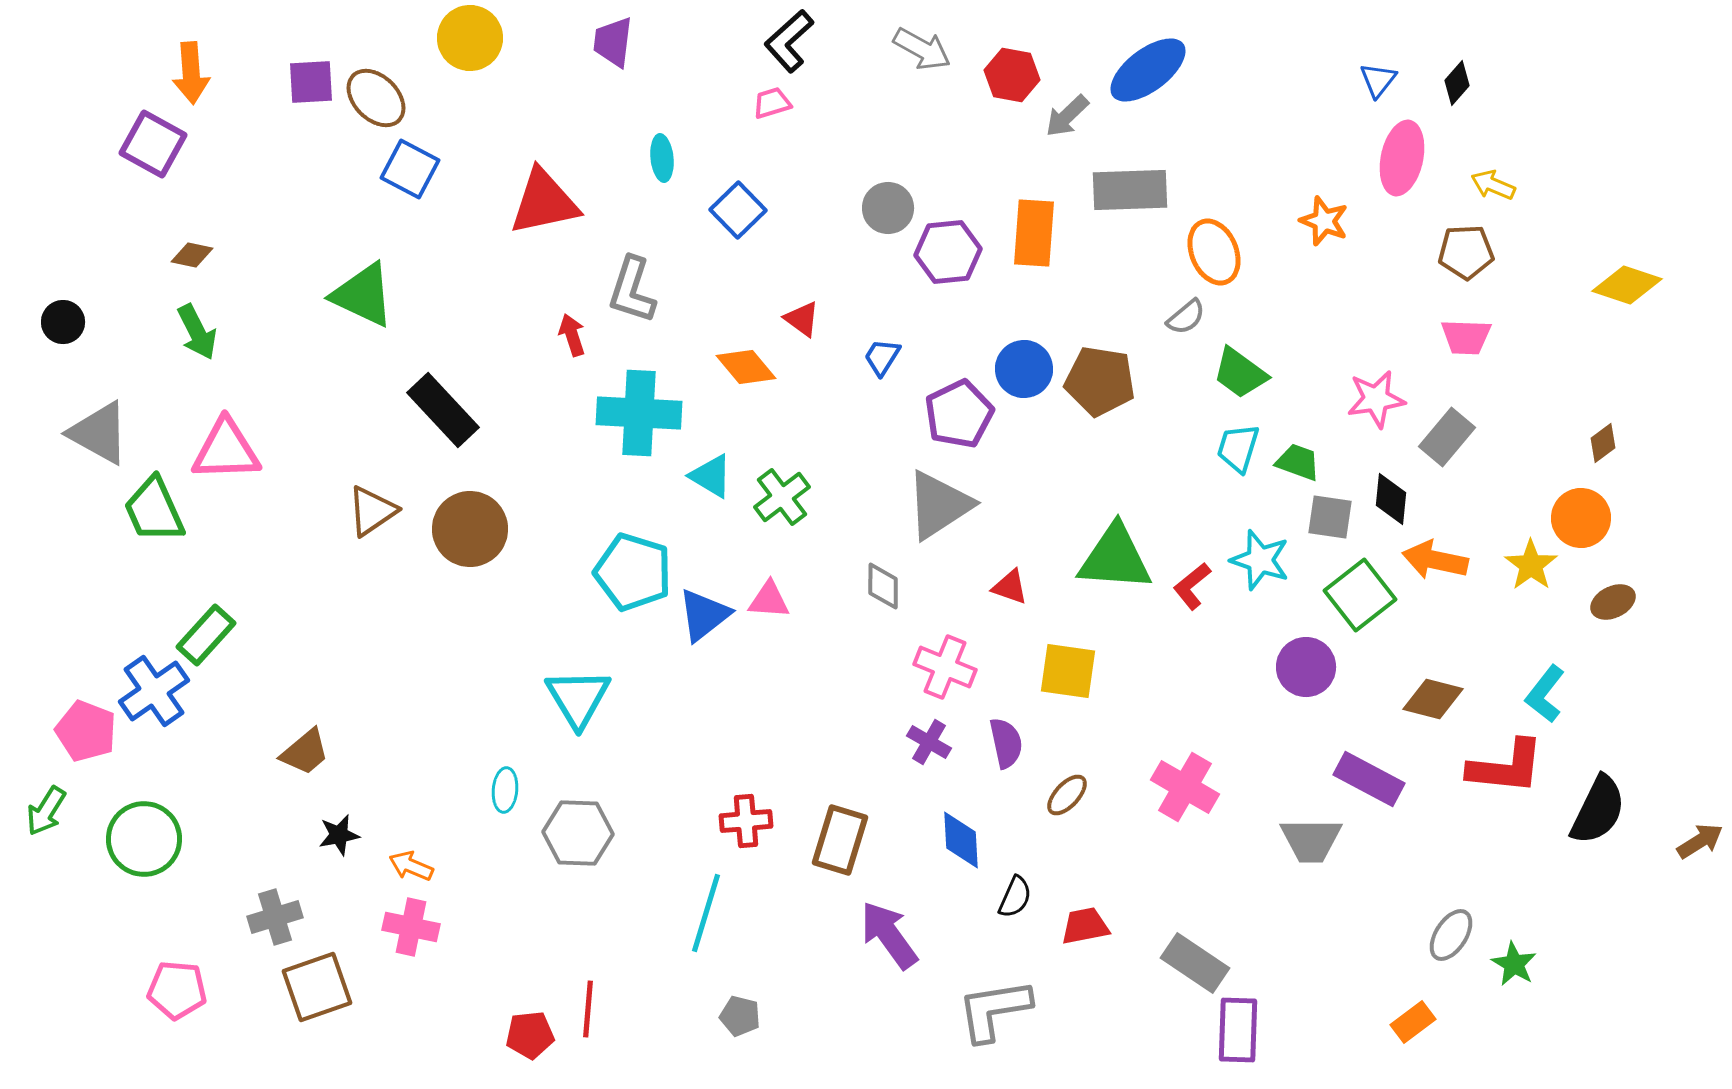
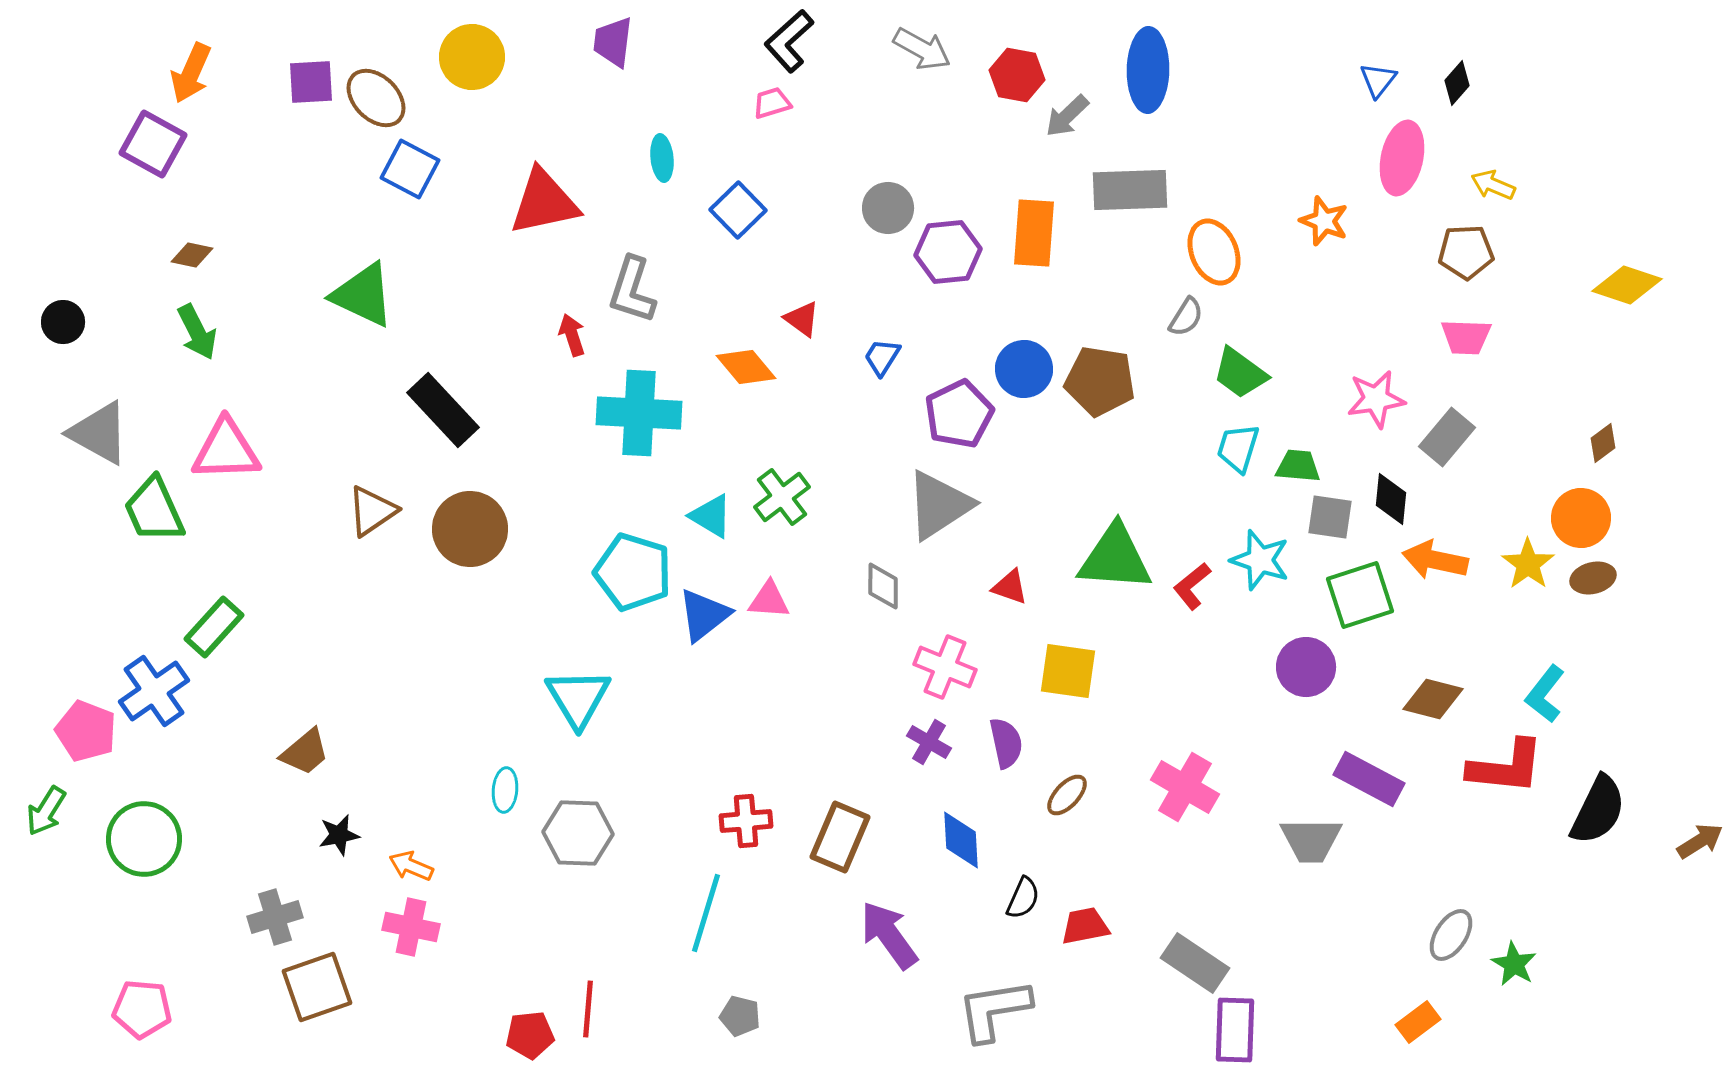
yellow circle at (470, 38): moved 2 px right, 19 px down
blue ellipse at (1148, 70): rotated 52 degrees counterclockwise
orange arrow at (191, 73): rotated 28 degrees clockwise
red hexagon at (1012, 75): moved 5 px right
gray semicircle at (1186, 317): rotated 18 degrees counterclockwise
green trapezoid at (1298, 462): moved 4 px down; rotated 15 degrees counterclockwise
cyan triangle at (711, 476): moved 40 px down
yellow star at (1531, 565): moved 3 px left, 1 px up
green square at (1360, 595): rotated 20 degrees clockwise
brown ellipse at (1613, 602): moved 20 px left, 24 px up; rotated 12 degrees clockwise
green rectangle at (206, 635): moved 8 px right, 8 px up
brown rectangle at (840, 840): moved 3 px up; rotated 6 degrees clockwise
black semicircle at (1015, 897): moved 8 px right, 1 px down
pink pentagon at (177, 990): moved 35 px left, 19 px down
orange rectangle at (1413, 1022): moved 5 px right
purple rectangle at (1238, 1030): moved 3 px left
